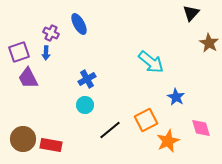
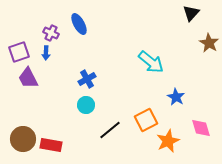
cyan circle: moved 1 px right
